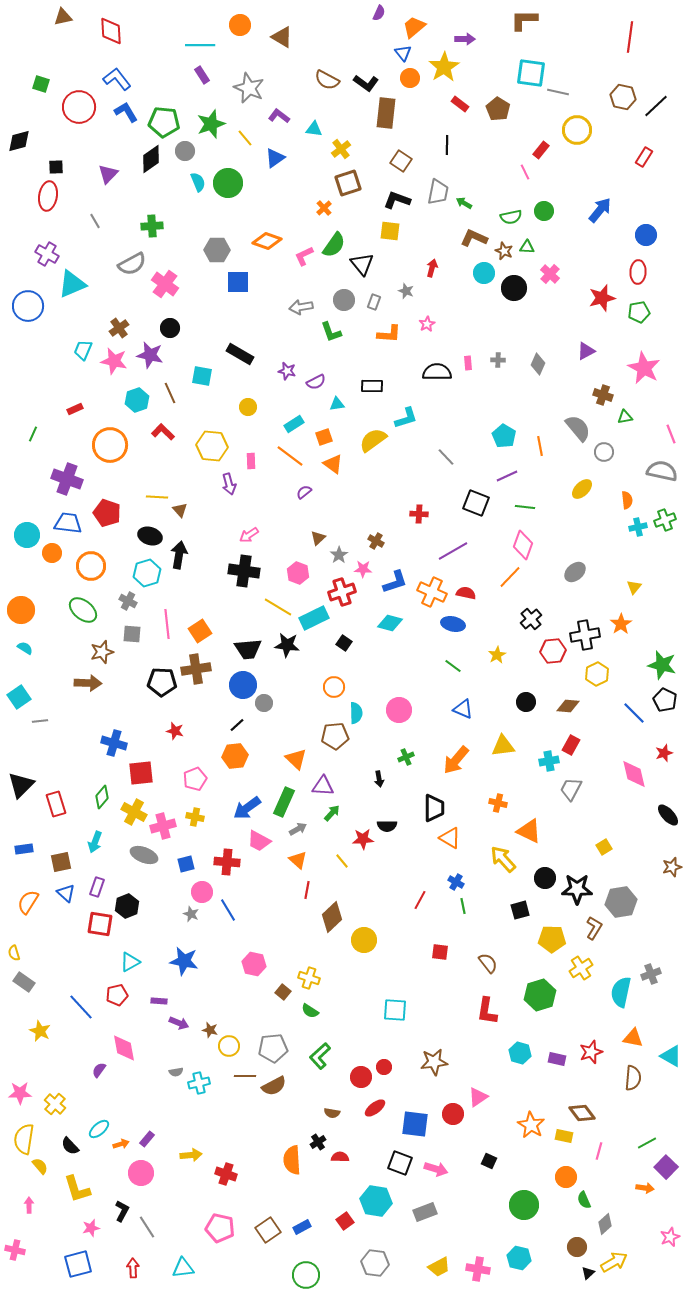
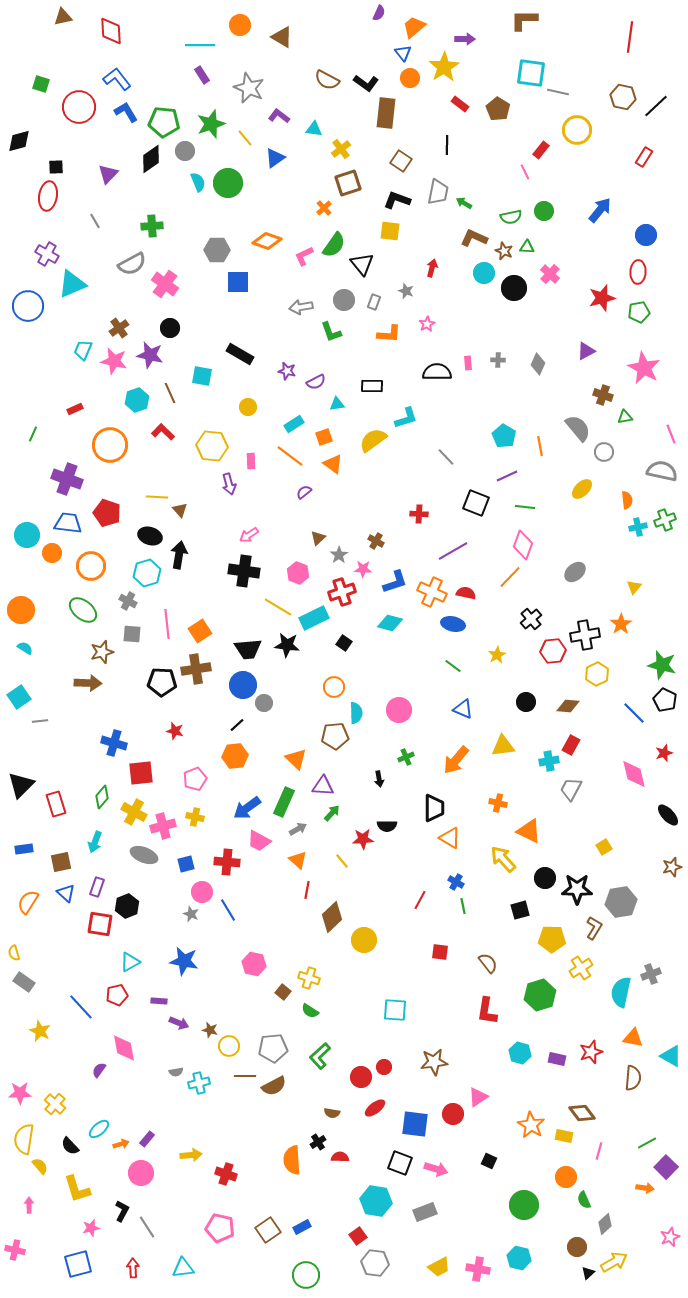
red square at (345, 1221): moved 13 px right, 15 px down
